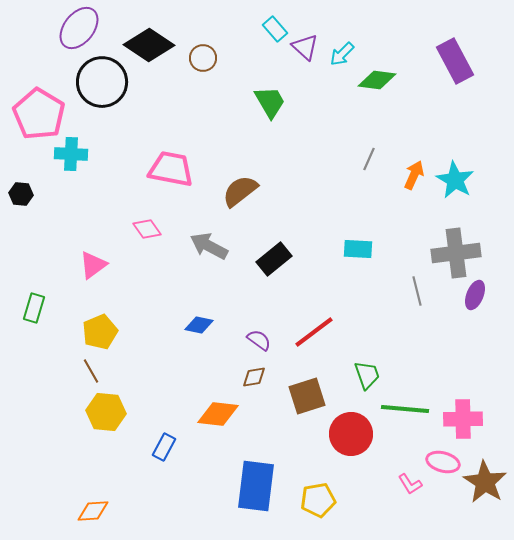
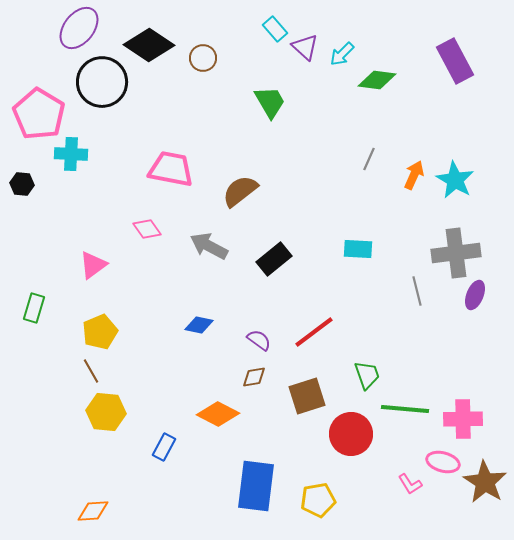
black hexagon at (21, 194): moved 1 px right, 10 px up
orange diamond at (218, 414): rotated 21 degrees clockwise
